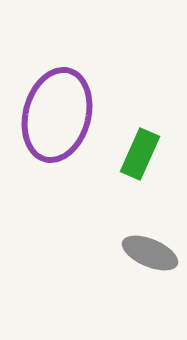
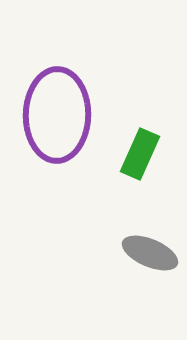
purple ellipse: rotated 14 degrees counterclockwise
